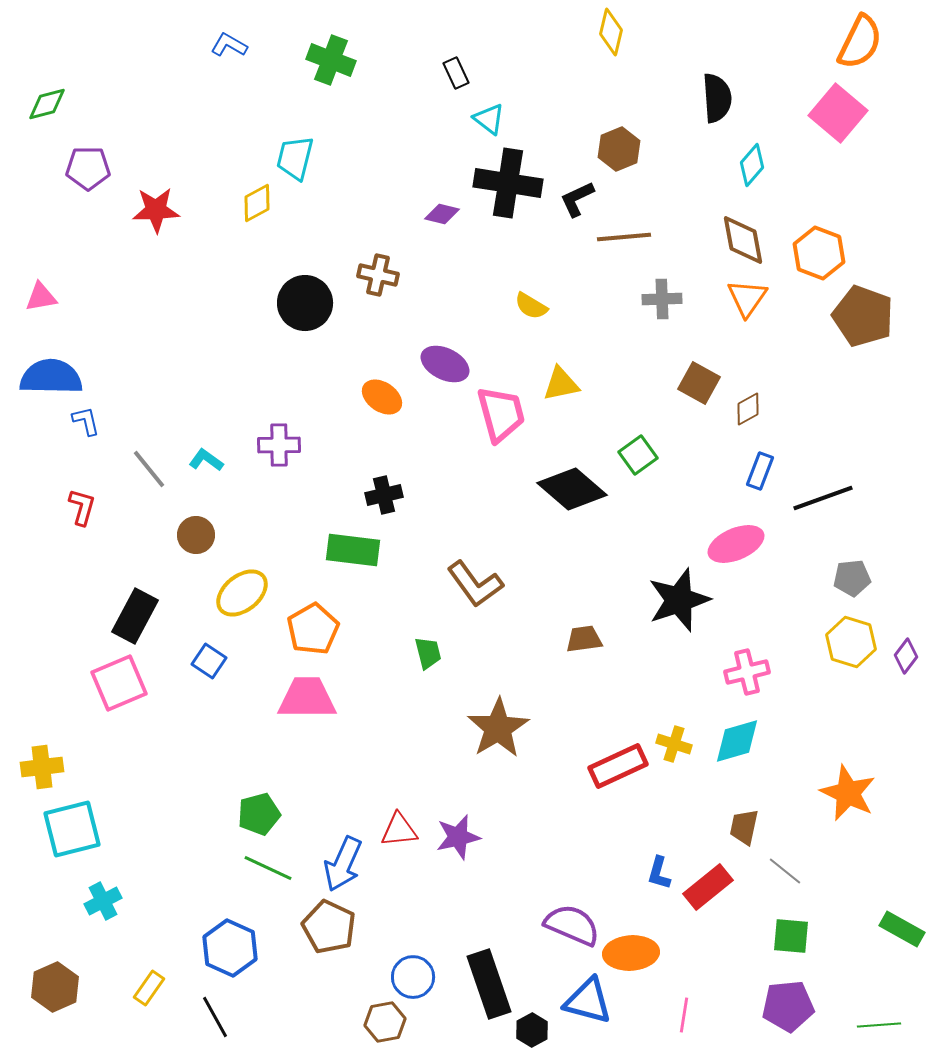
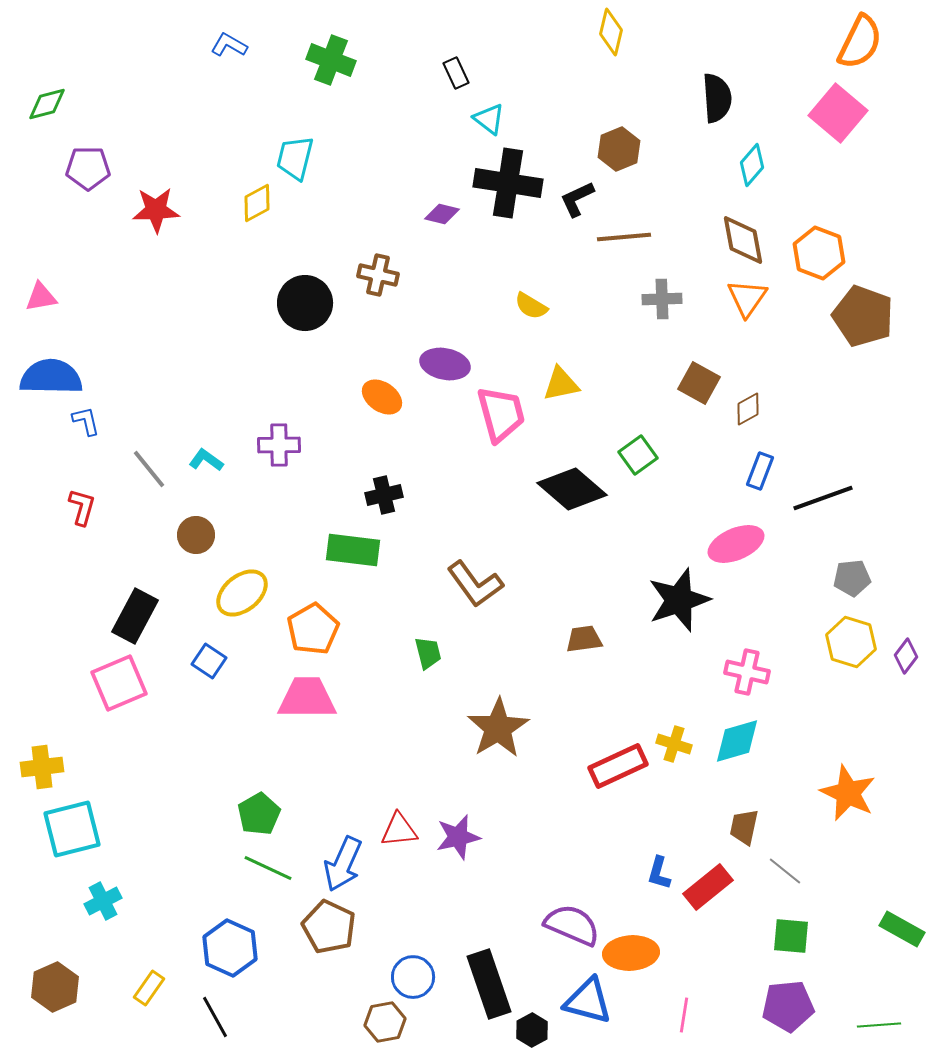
purple ellipse at (445, 364): rotated 15 degrees counterclockwise
pink cross at (747, 672): rotated 27 degrees clockwise
green pentagon at (259, 814): rotated 15 degrees counterclockwise
